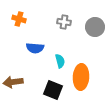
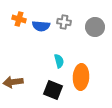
blue semicircle: moved 6 px right, 22 px up
cyan semicircle: moved 1 px left
